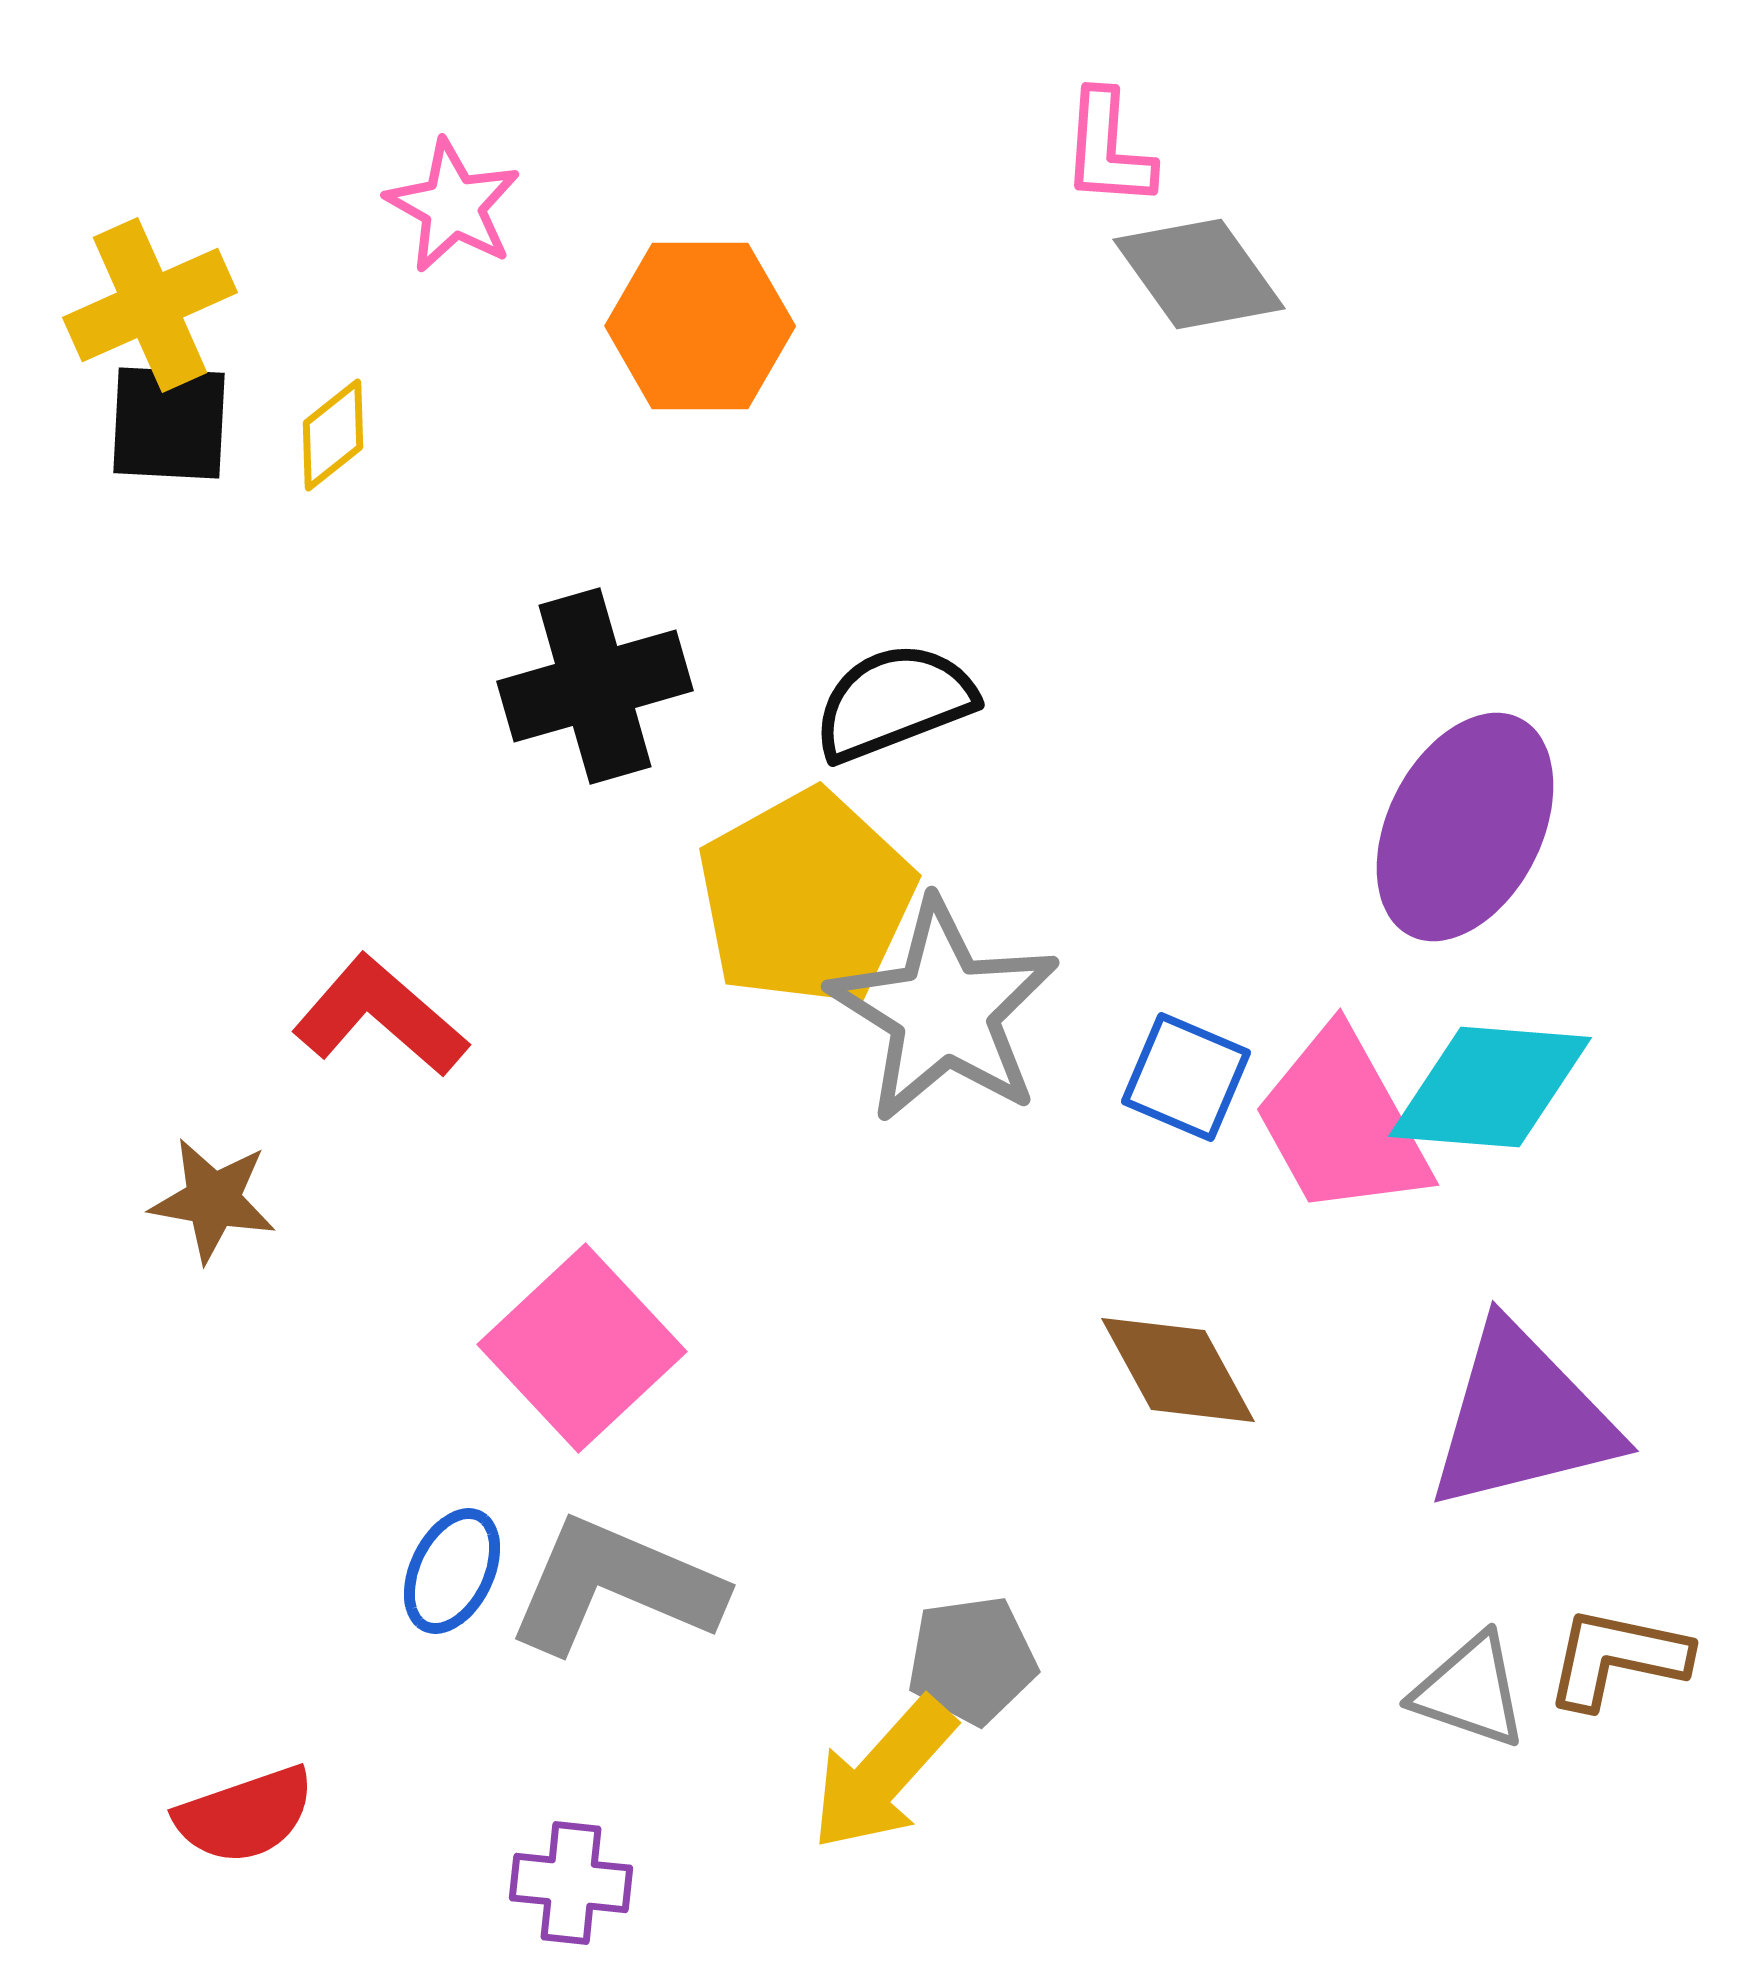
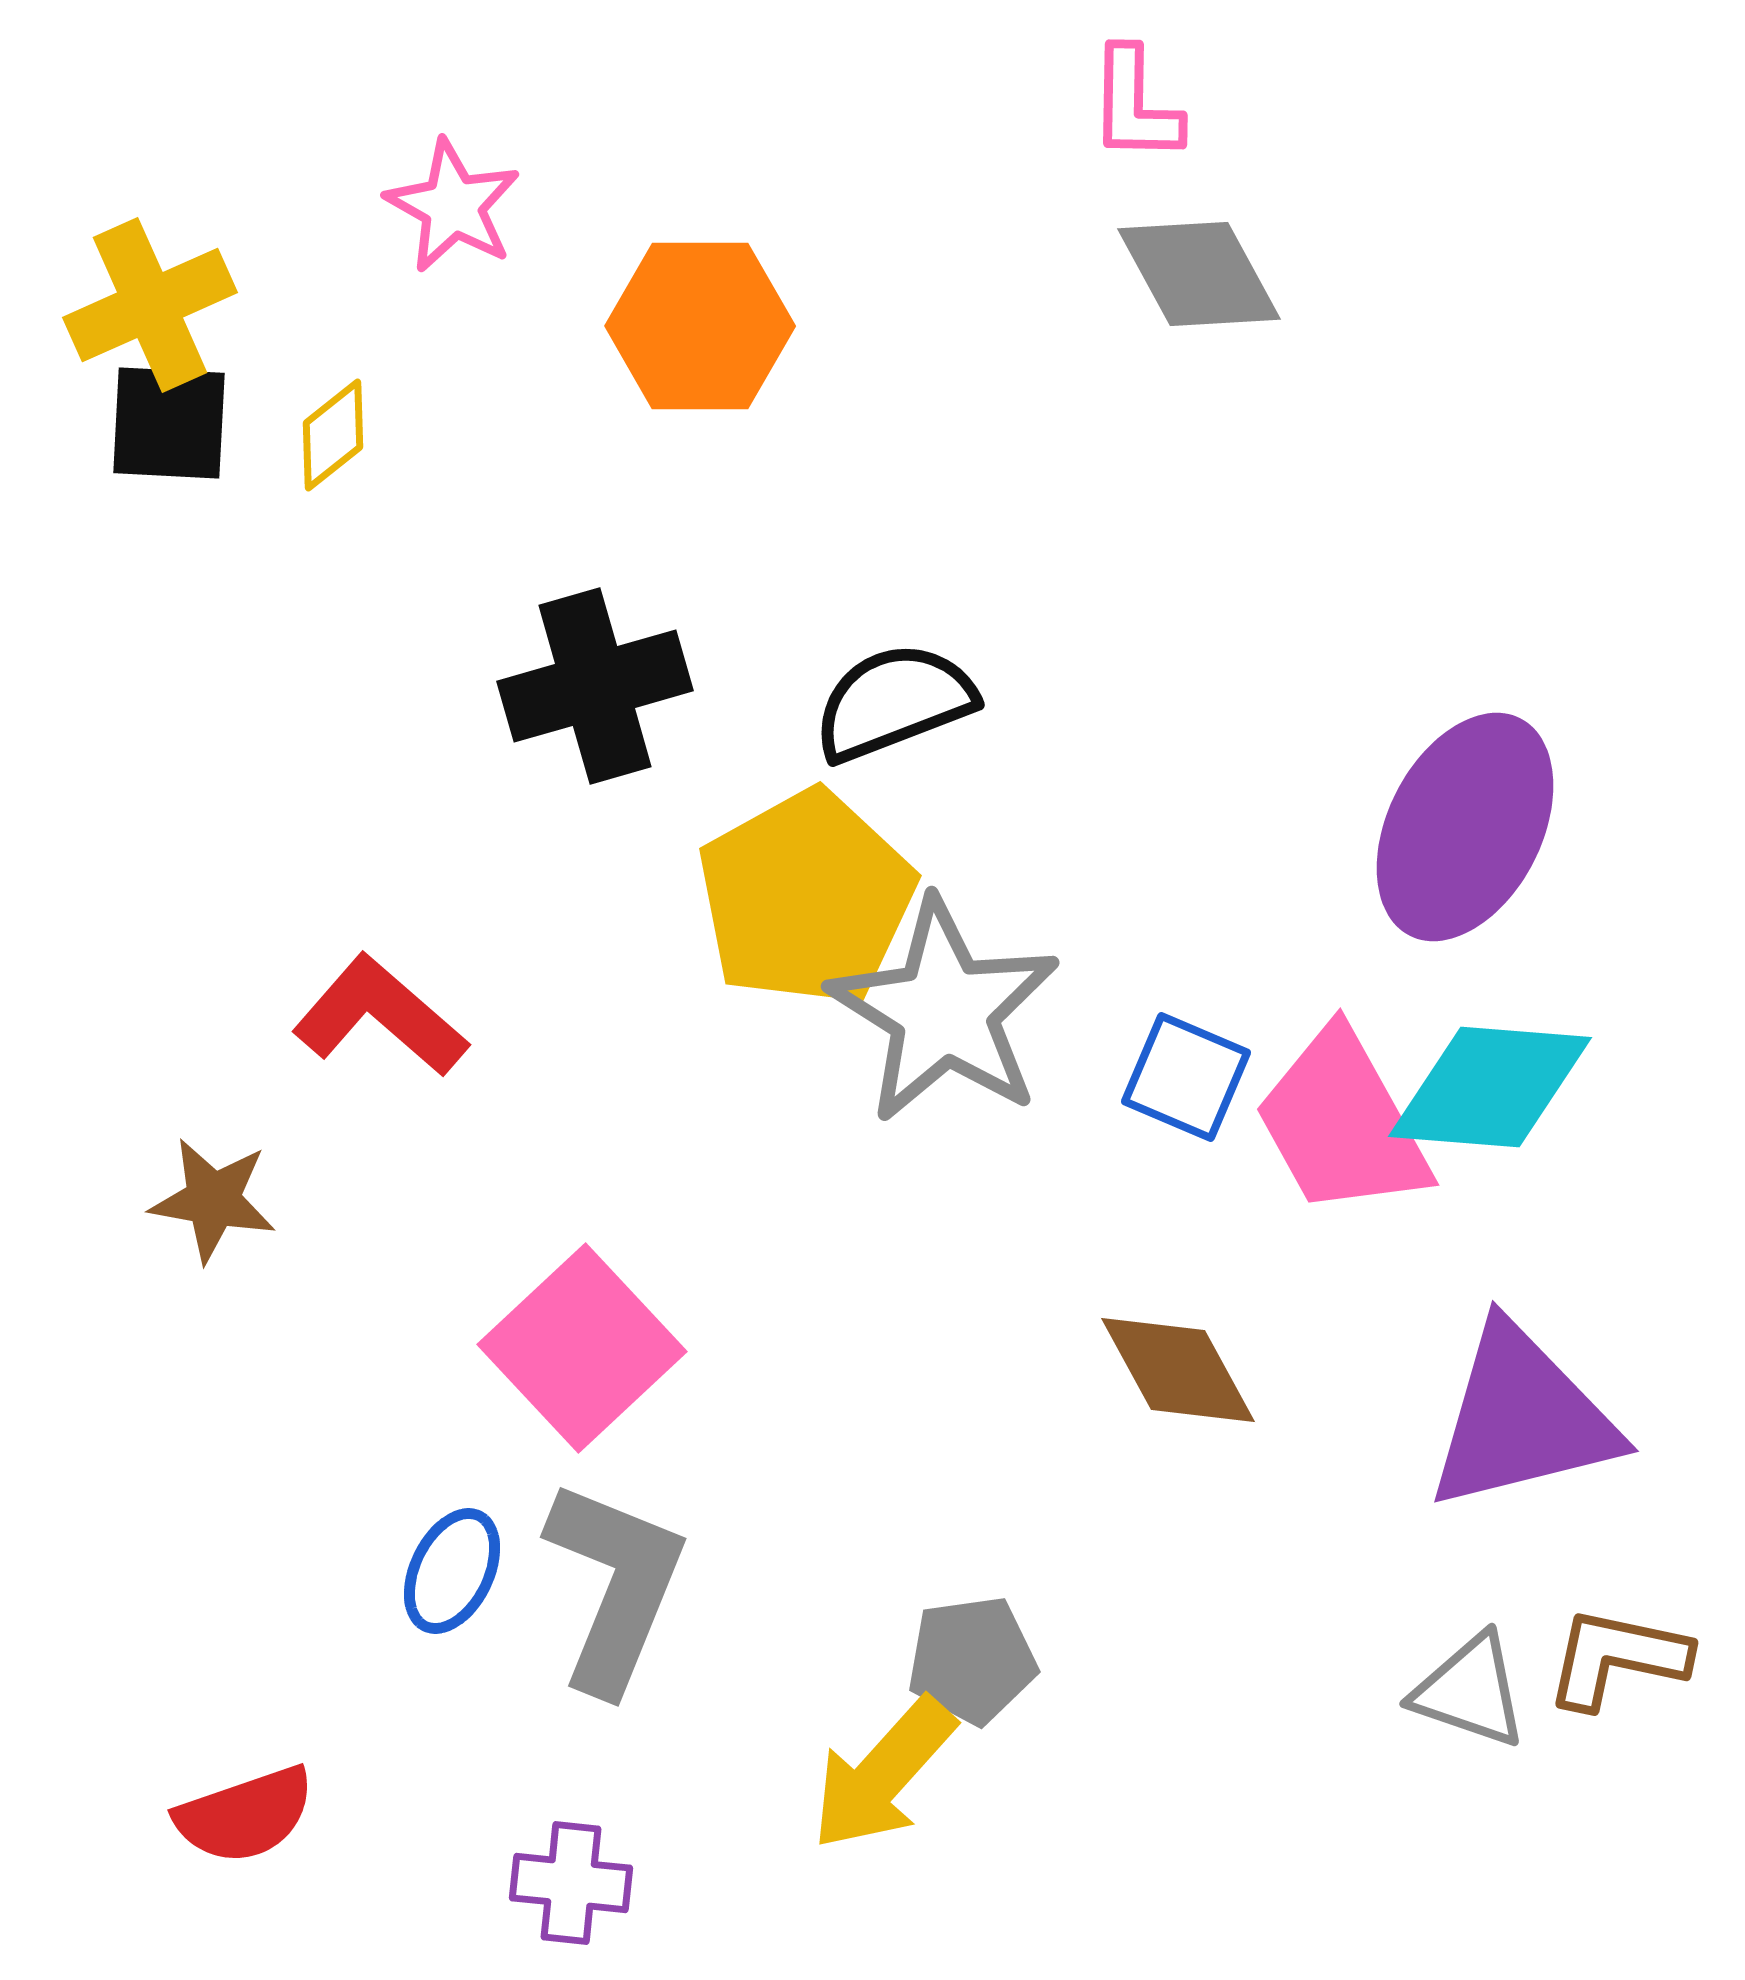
pink L-shape: moved 27 px right, 44 px up; rotated 3 degrees counterclockwise
gray diamond: rotated 7 degrees clockwise
gray L-shape: rotated 89 degrees clockwise
